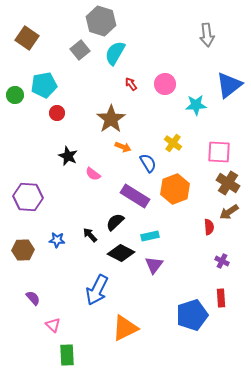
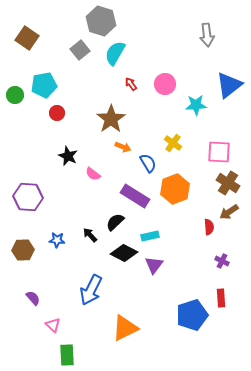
black diamond: moved 3 px right
blue arrow: moved 6 px left
